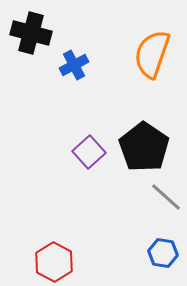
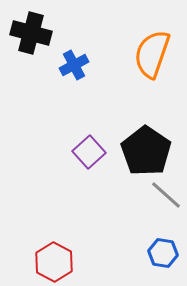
black pentagon: moved 2 px right, 4 px down
gray line: moved 2 px up
